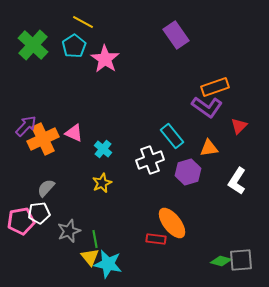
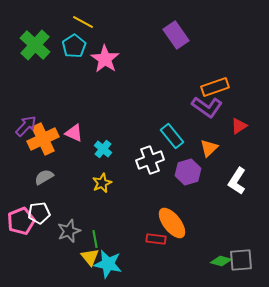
green cross: moved 2 px right
red triangle: rotated 12 degrees clockwise
orange triangle: rotated 36 degrees counterclockwise
gray semicircle: moved 2 px left, 11 px up; rotated 18 degrees clockwise
pink pentagon: rotated 12 degrees counterclockwise
